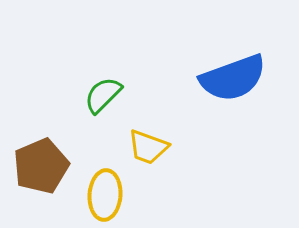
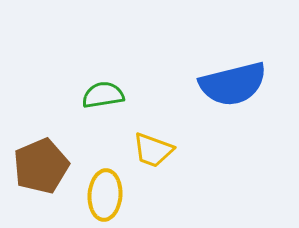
blue semicircle: moved 6 px down; rotated 6 degrees clockwise
green semicircle: rotated 36 degrees clockwise
yellow trapezoid: moved 5 px right, 3 px down
